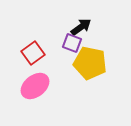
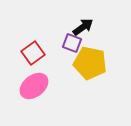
black arrow: moved 2 px right
pink ellipse: moved 1 px left
